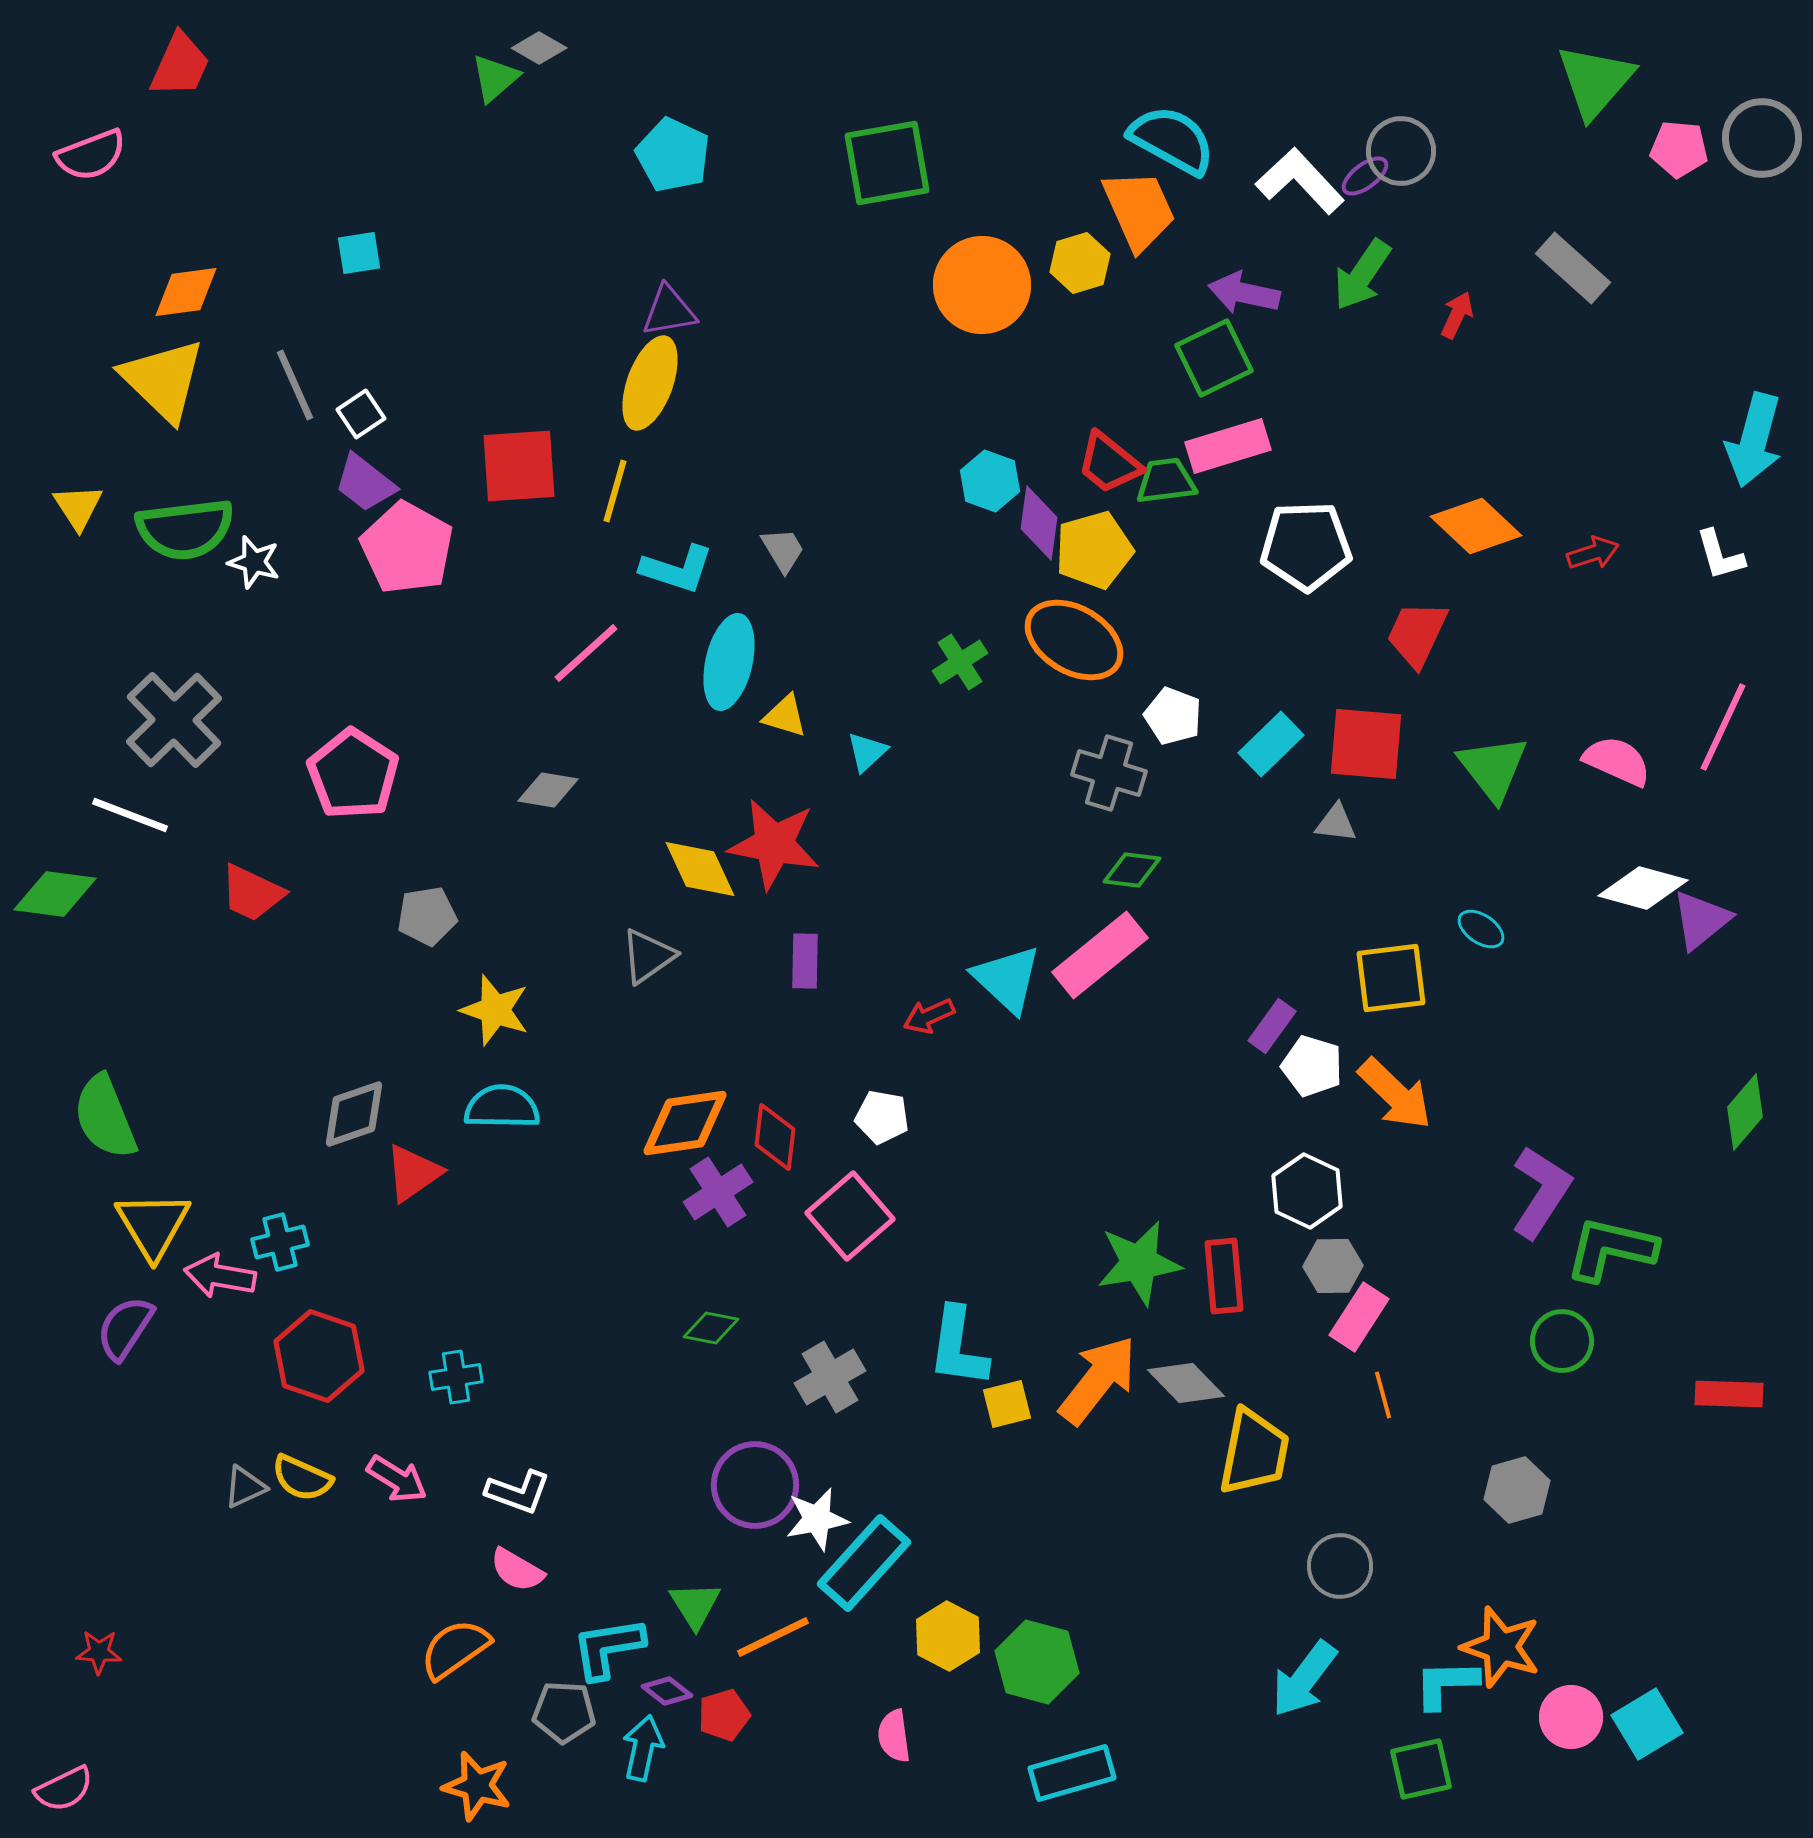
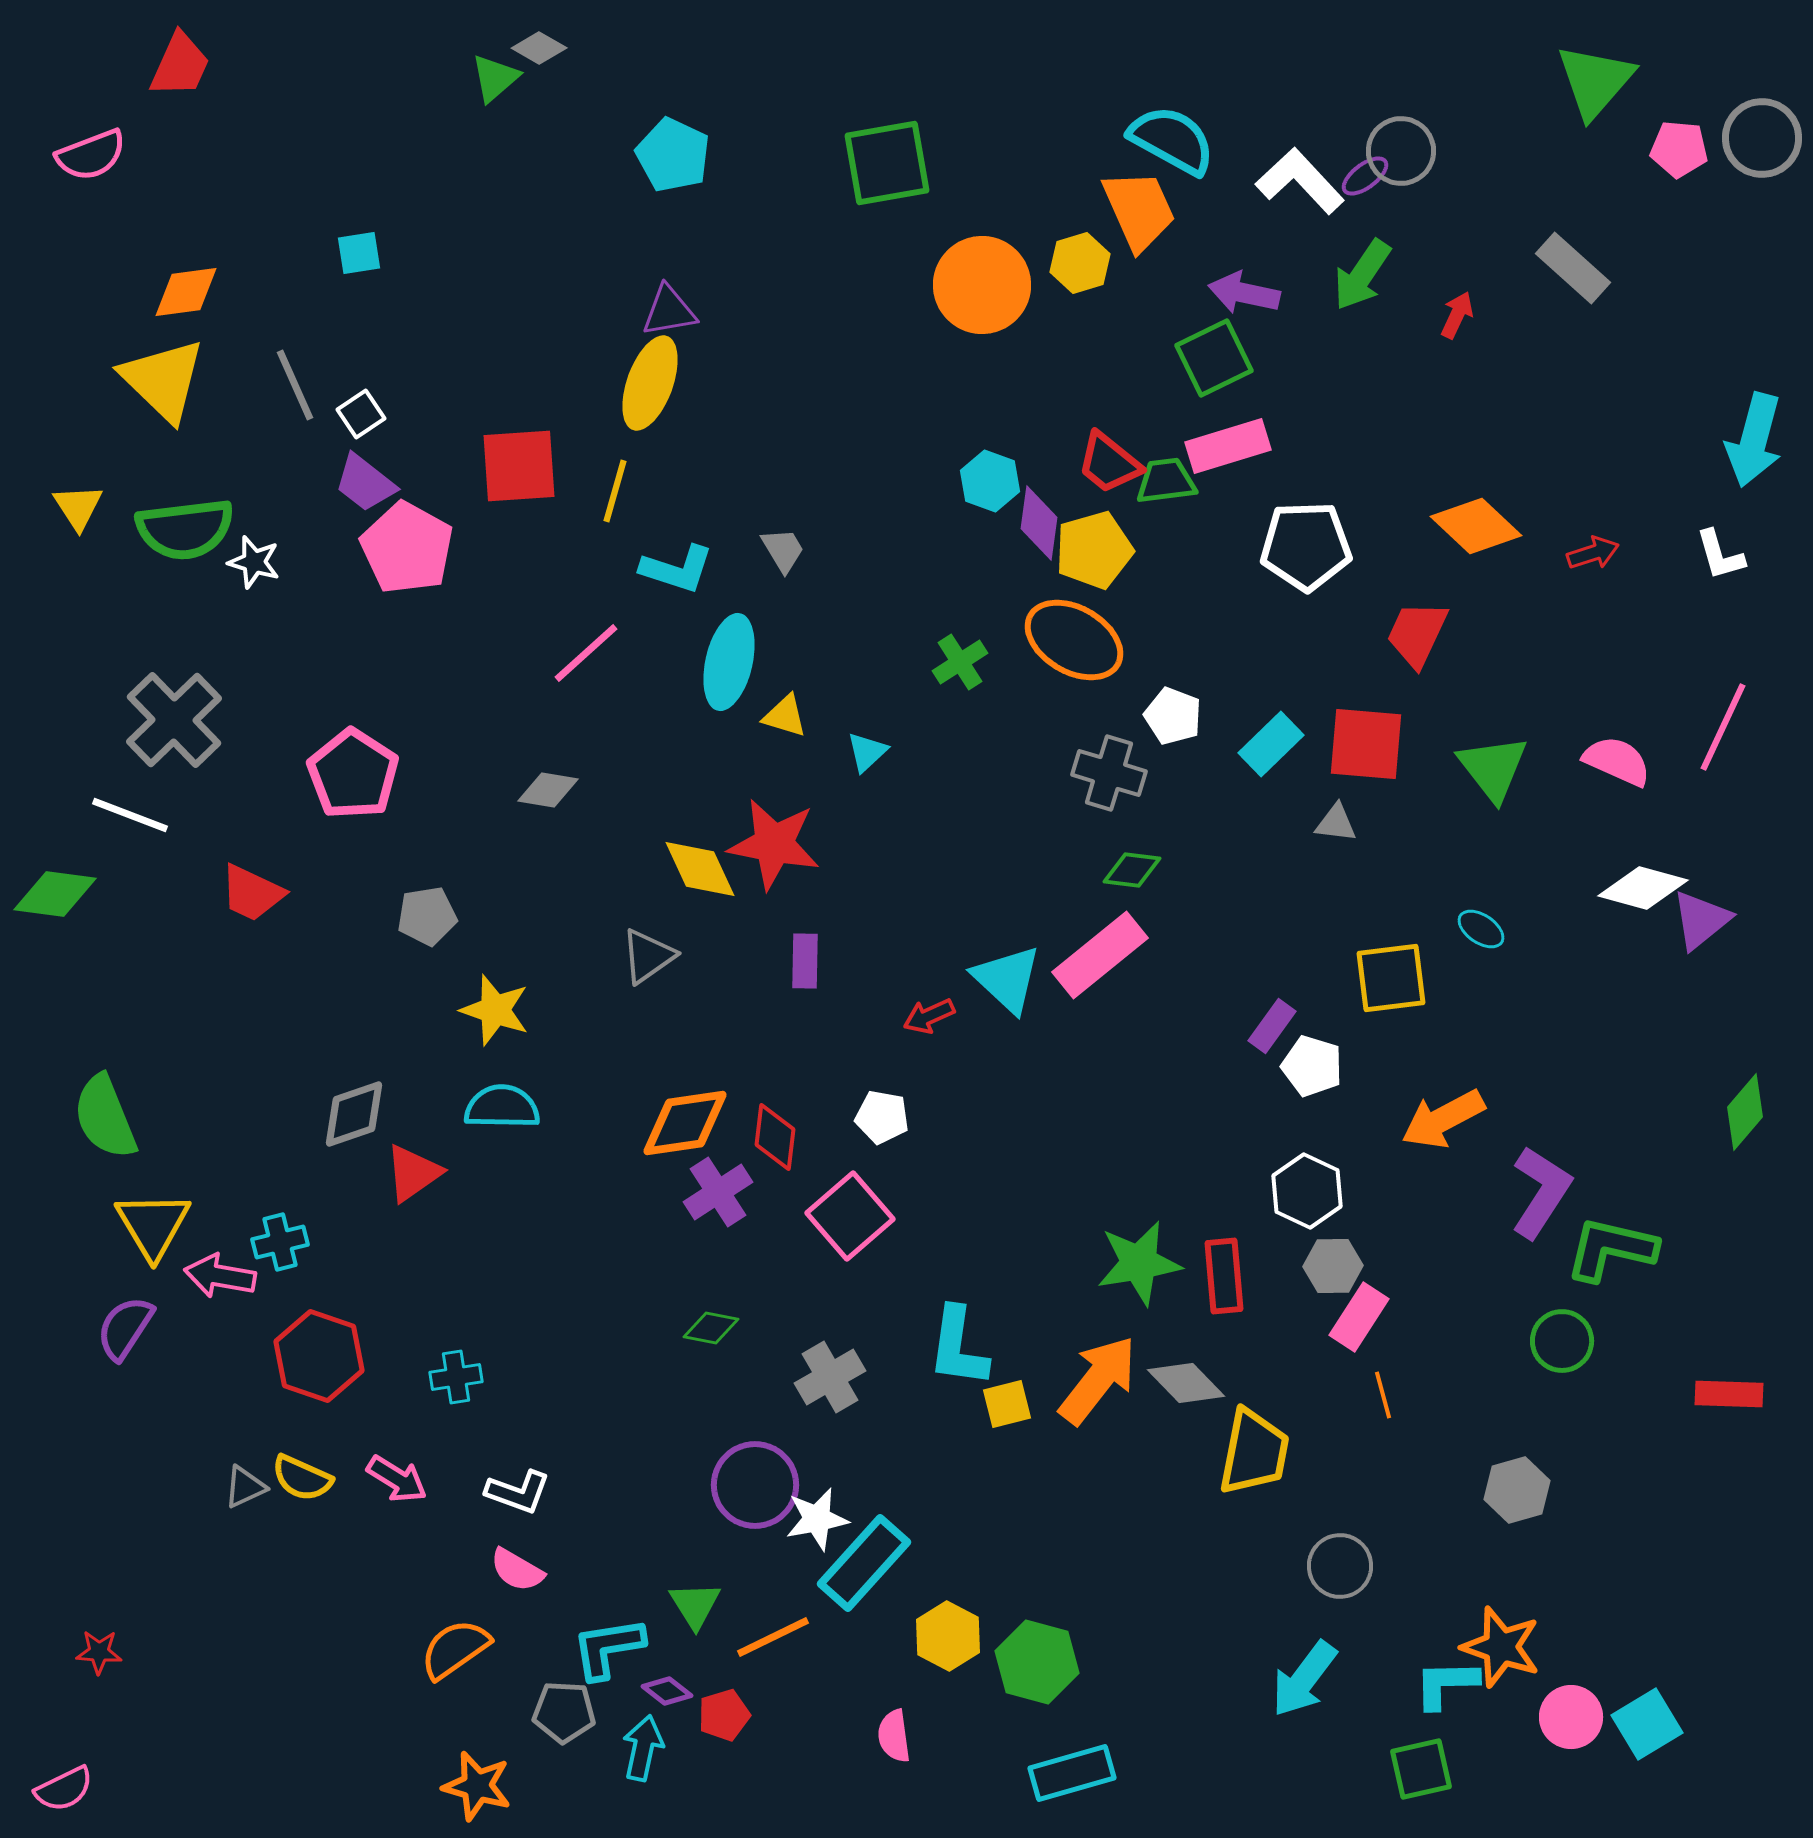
orange arrow at (1395, 1094): moved 48 px right, 25 px down; rotated 108 degrees clockwise
